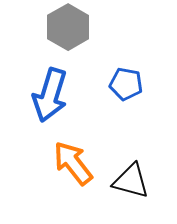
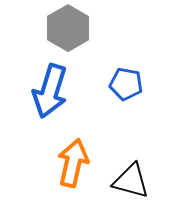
gray hexagon: moved 1 px down
blue arrow: moved 4 px up
orange arrow: rotated 51 degrees clockwise
